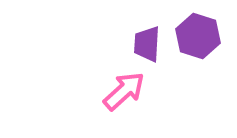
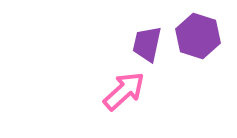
purple trapezoid: rotated 9 degrees clockwise
